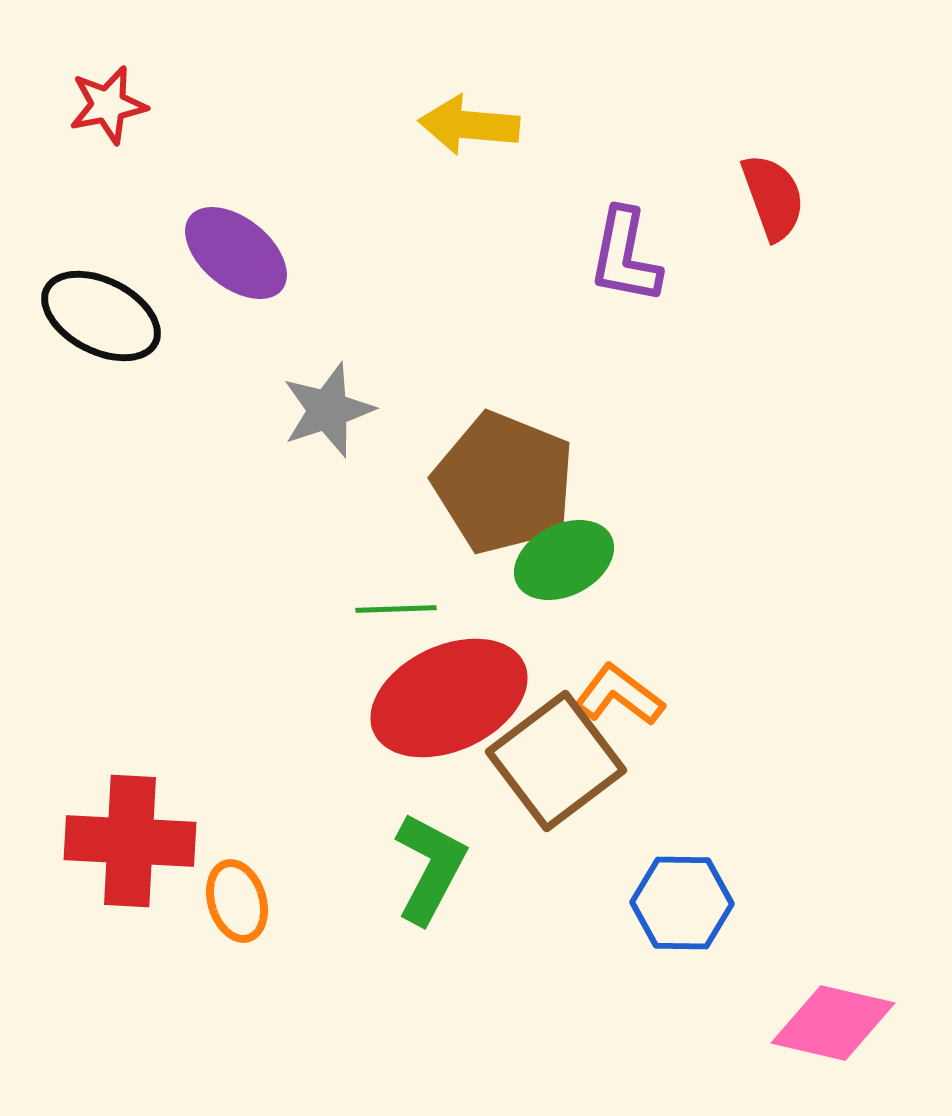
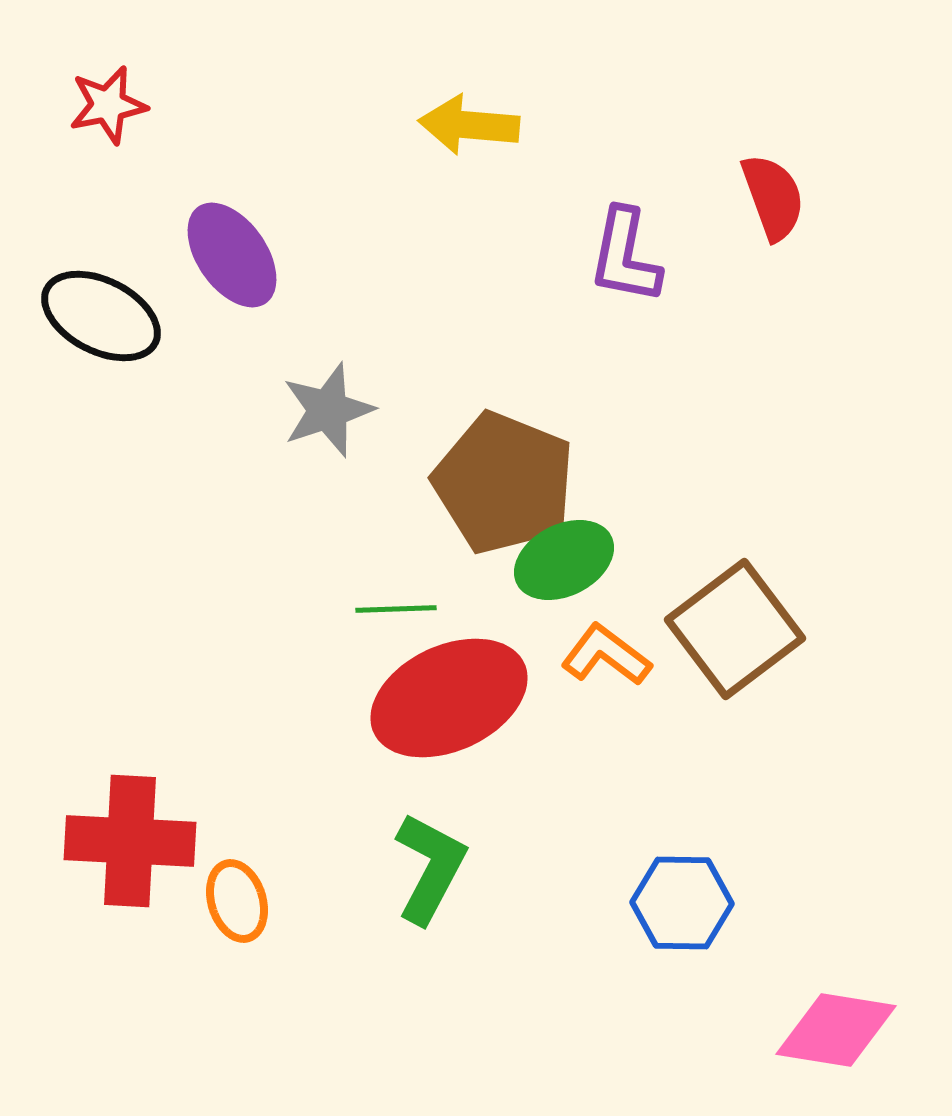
purple ellipse: moved 4 px left, 2 px down; rotated 16 degrees clockwise
orange L-shape: moved 13 px left, 40 px up
brown square: moved 179 px right, 132 px up
pink diamond: moved 3 px right, 7 px down; rotated 4 degrees counterclockwise
